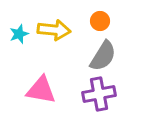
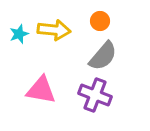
gray semicircle: rotated 8 degrees clockwise
purple cross: moved 4 px left, 1 px down; rotated 32 degrees clockwise
